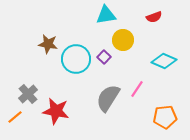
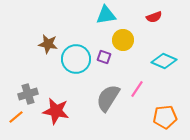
purple square: rotated 24 degrees counterclockwise
gray cross: rotated 24 degrees clockwise
orange line: moved 1 px right
